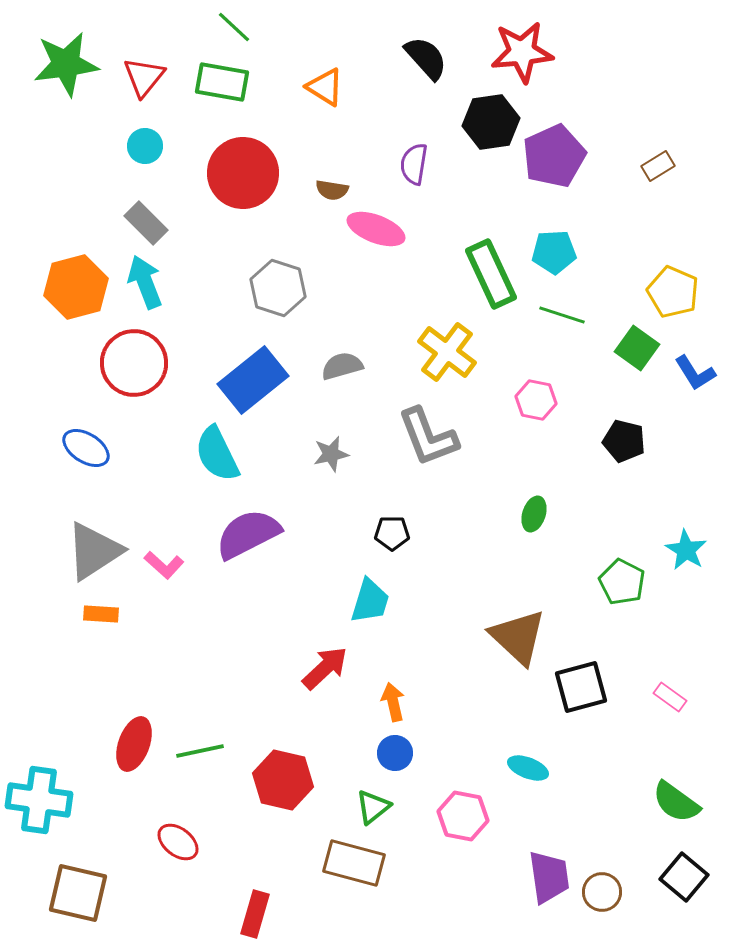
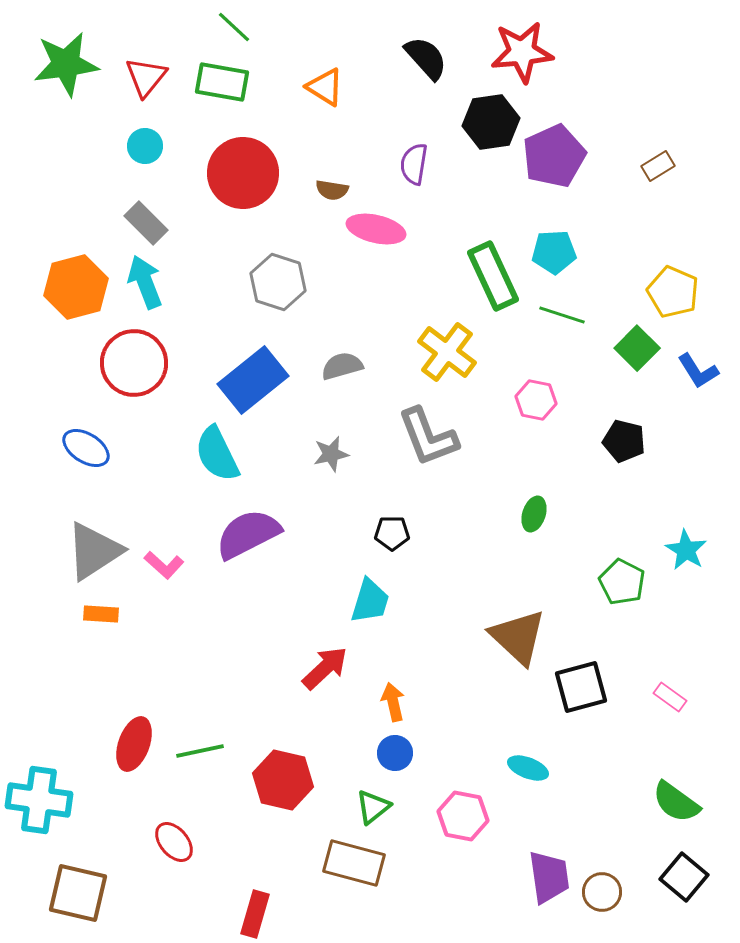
red triangle at (144, 77): moved 2 px right
pink ellipse at (376, 229): rotated 8 degrees counterclockwise
green rectangle at (491, 274): moved 2 px right, 2 px down
gray hexagon at (278, 288): moved 6 px up
green square at (637, 348): rotated 9 degrees clockwise
blue L-shape at (695, 373): moved 3 px right, 2 px up
red ellipse at (178, 842): moved 4 px left; rotated 12 degrees clockwise
